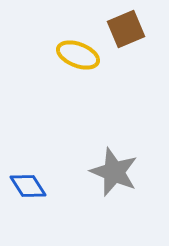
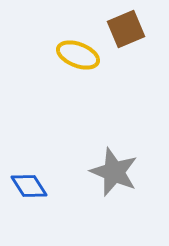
blue diamond: moved 1 px right
